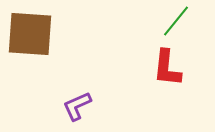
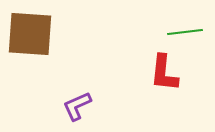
green line: moved 9 px right, 11 px down; rotated 44 degrees clockwise
red L-shape: moved 3 px left, 5 px down
